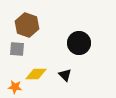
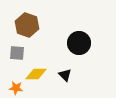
gray square: moved 4 px down
orange star: moved 1 px right, 1 px down
